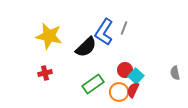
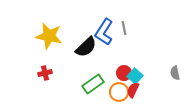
gray line: rotated 32 degrees counterclockwise
red circle: moved 1 px left, 3 px down
cyan square: moved 1 px left
